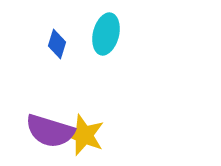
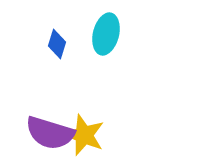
purple semicircle: moved 2 px down
